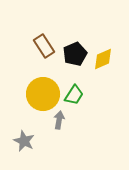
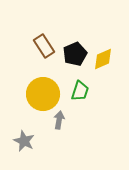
green trapezoid: moved 6 px right, 4 px up; rotated 15 degrees counterclockwise
